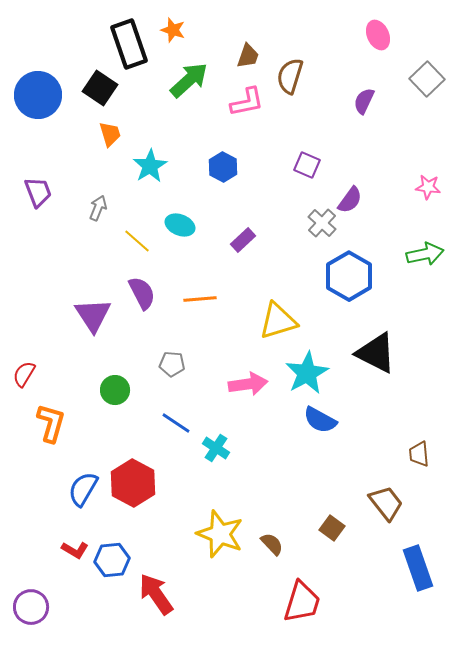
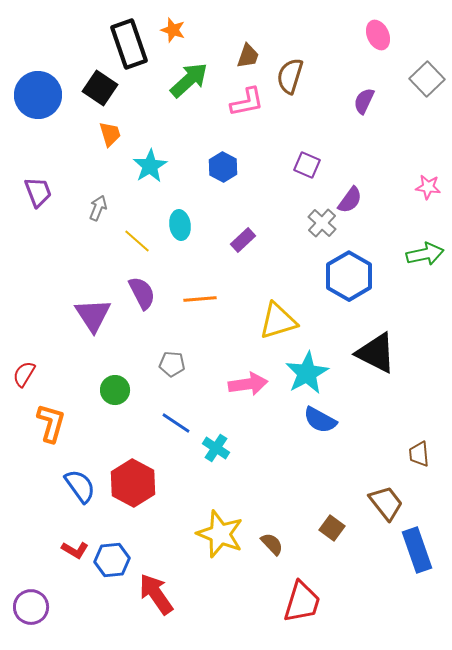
cyan ellipse at (180, 225): rotated 60 degrees clockwise
blue semicircle at (83, 489): moved 3 px left, 3 px up; rotated 114 degrees clockwise
blue rectangle at (418, 568): moved 1 px left, 18 px up
